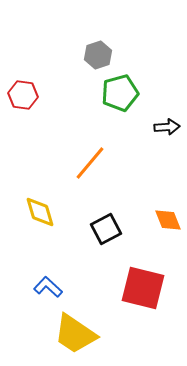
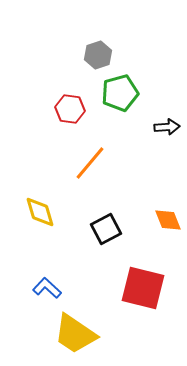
red hexagon: moved 47 px right, 14 px down
blue L-shape: moved 1 px left, 1 px down
